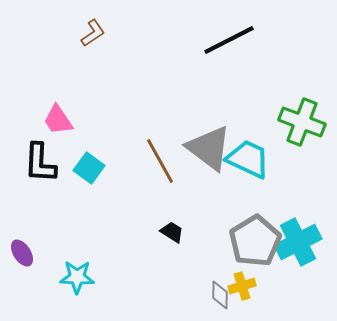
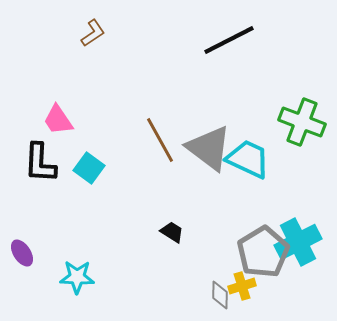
brown line: moved 21 px up
gray pentagon: moved 8 px right, 11 px down
